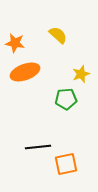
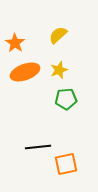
yellow semicircle: rotated 84 degrees counterclockwise
orange star: rotated 24 degrees clockwise
yellow star: moved 22 px left, 4 px up
